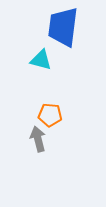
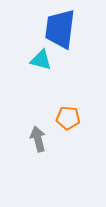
blue trapezoid: moved 3 px left, 2 px down
orange pentagon: moved 18 px right, 3 px down
